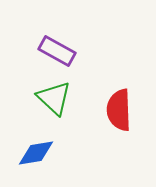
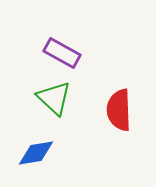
purple rectangle: moved 5 px right, 2 px down
